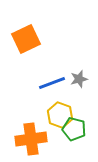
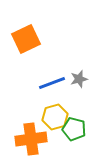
yellow hexagon: moved 5 px left, 2 px down; rotated 25 degrees clockwise
